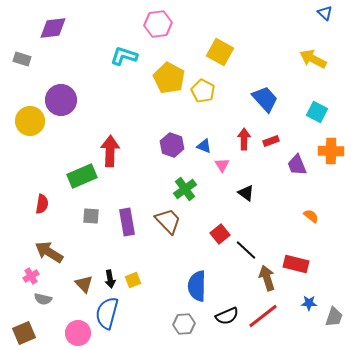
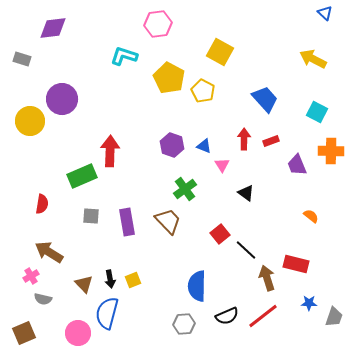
purple circle at (61, 100): moved 1 px right, 1 px up
